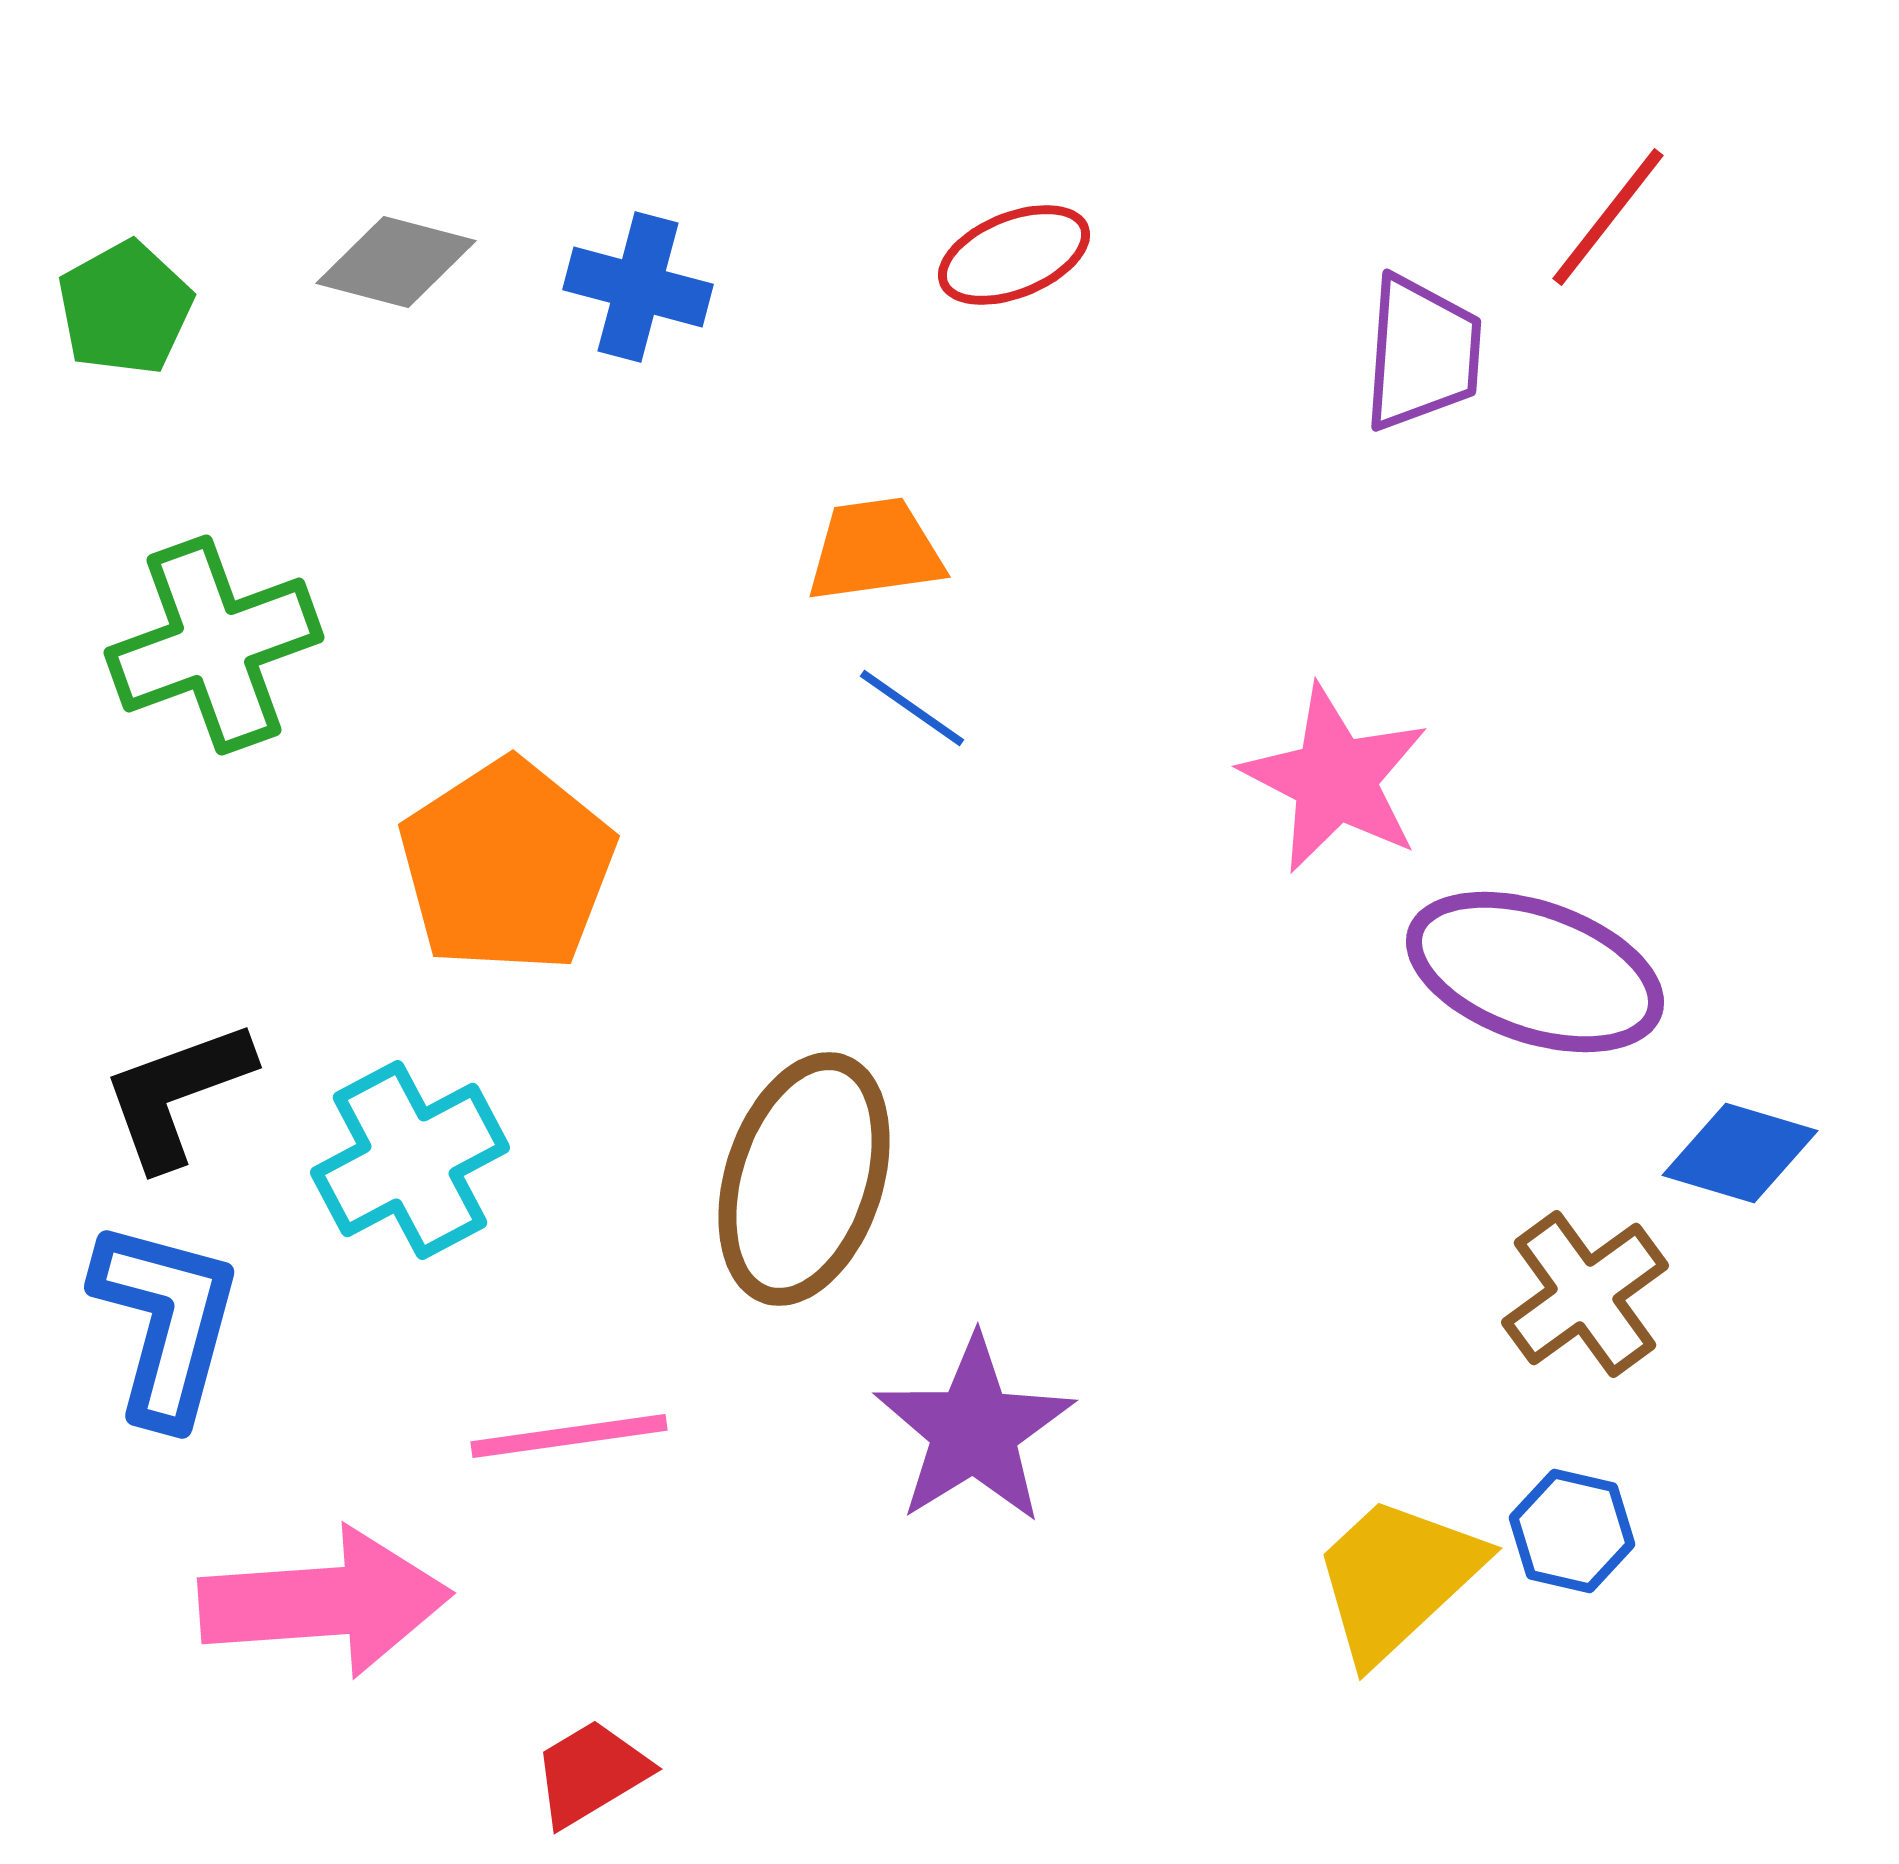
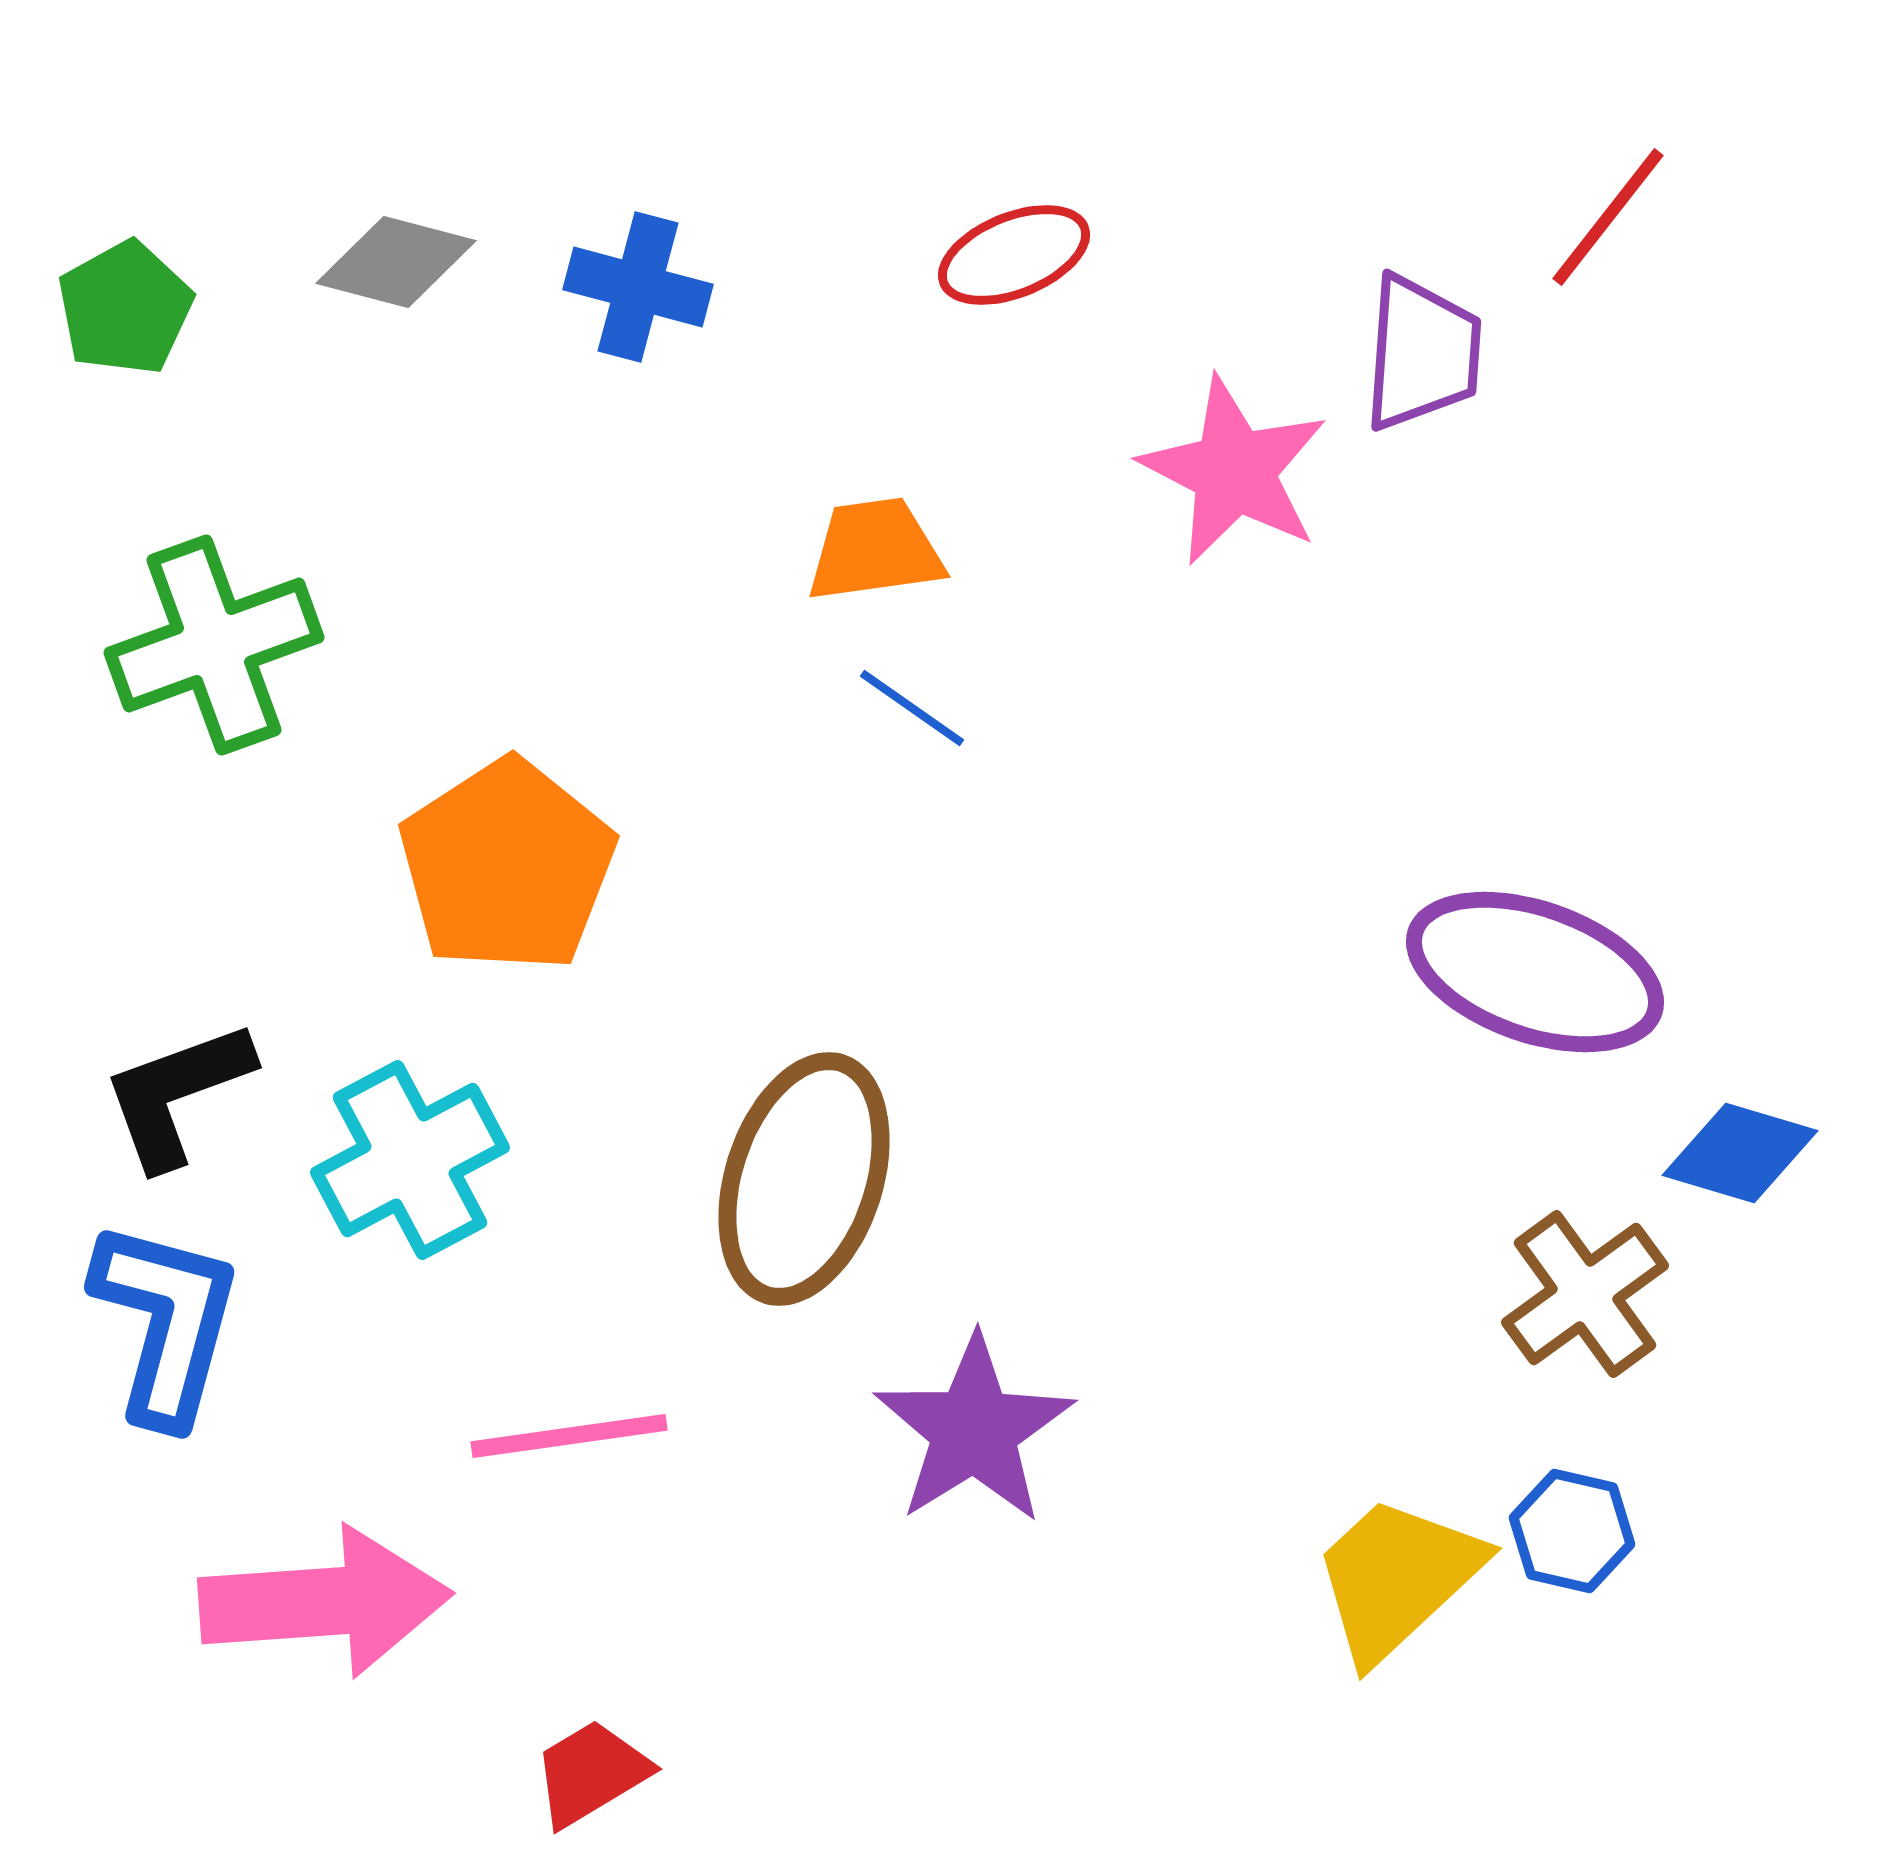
pink star: moved 101 px left, 308 px up
